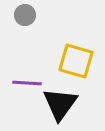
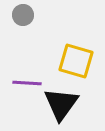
gray circle: moved 2 px left
black triangle: moved 1 px right
